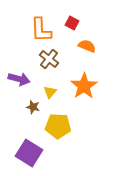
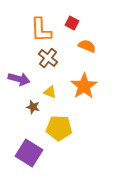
brown cross: moved 1 px left, 1 px up
yellow triangle: rotated 48 degrees counterclockwise
yellow pentagon: moved 1 px right, 2 px down
